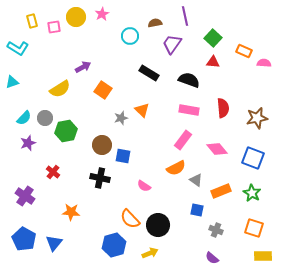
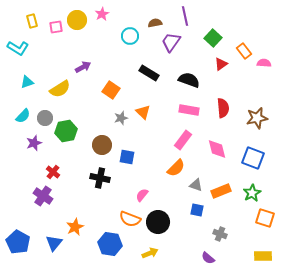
yellow circle at (76, 17): moved 1 px right, 3 px down
pink square at (54, 27): moved 2 px right
purple trapezoid at (172, 44): moved 1 px left, 2 px up
orange rectangle at (244, 51): rotated 28 degrees clockwise
red triangle at (213, 62): moved 8 px right, 2 px down; rotated 40 degrees counterclockwise
cyan triangle at (12, 82): moved 15 px right
orange square at (103, 90): moved 8 px right
orange triangle at (142, 110): moved 1 px right, 2 px down
cyan semicircle at (24, 118): moved 1 px left, 2 px up
purple star at (28, 143): moved 6 px right
pink diamond at (217, 149): rotated 25 degrees clockwise
blue square at (123, 156): moved 4 px right, 1 px down
orange semicircle at (176, 168): rotated 18 degrees counterclockwise
gray triangle at (196, 180): moved 5 px down; rotated 16 degrees counterclockwise
pink semicircle at (144, 186): moved 2 px left, 9 px down; rotated 96 degrees clockwise
green star at (252, 193): rotated 12 degrees clockwise
purple cross at (25, 196): moved 18 px right
orange star at (71, 212): moved 4 px right, 15 px down; rotated 30 degrees counterclockwise
orange semicircle at (130, 219): rotated 25 degrees counterclockwise
black circle at (158, 225): moved 3 px up
orange square at (254, 228): moved 11 px right, 10 px up
gray cross at (216, 230): moved 4 px right, 4 px down
blue pentagon at (24, 239): moved 6 px left, 3 px down
blue hexagon at (114, 245): moved 4 px left, 1 px up; rotated 25 degrees clockwise
purple semicircle at (212, 258): moved 4 px left
